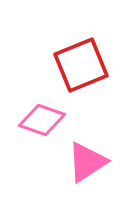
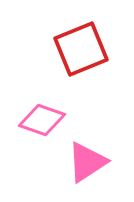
red square: moved 16 px up
